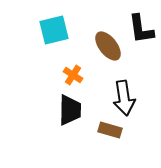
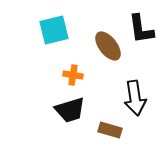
orange cross: rotated 24 degrees counterclockwise
black arrow: moved 11 px right
black trapezoid: rotated 72 degrees clockwise
